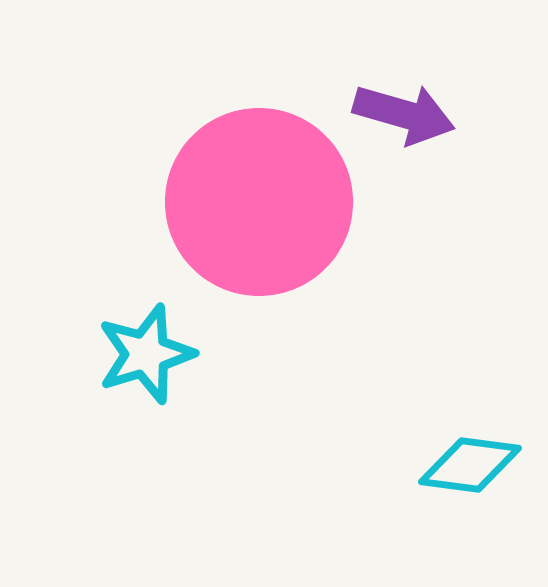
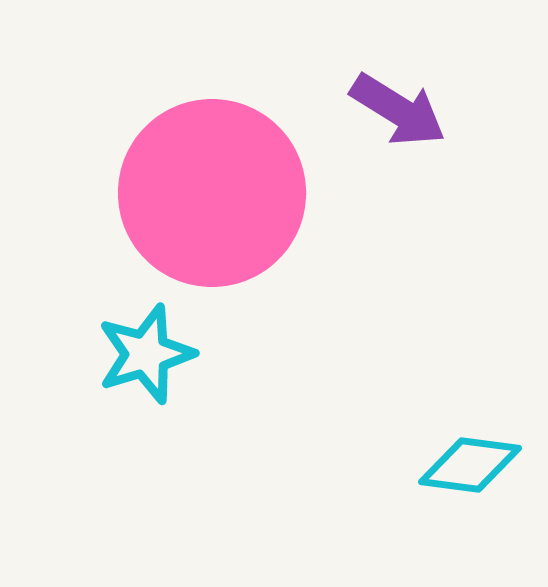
purple arrow: moved 6 px left, 4 px up; rotated 16 degrees clockwise
pink circle: moved 47 px left, 9 px up
